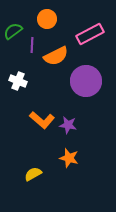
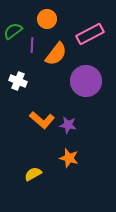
orange semicircle: moved 2 px up; rotated 25 degrees counterclockwise
